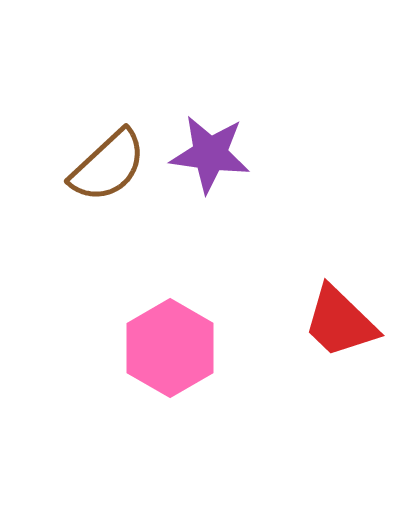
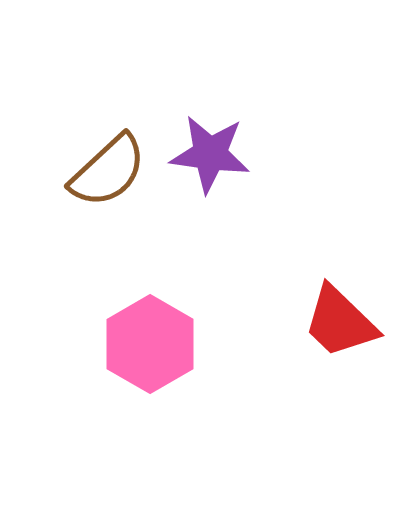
brown semicircle: moved 5 px down
pink hexagon: moved 20 px left, 4 px up
